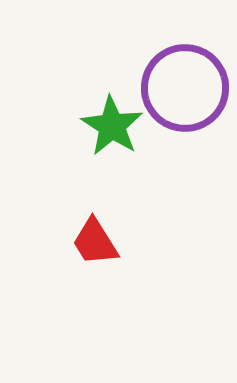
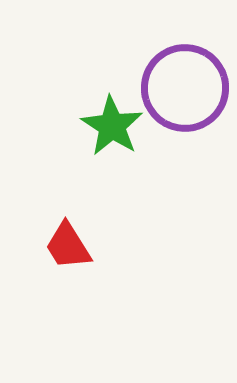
red trapezoid: moved 27 px left, 4 px down
